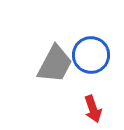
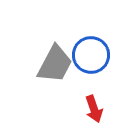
red arrow: moved 1 px right
